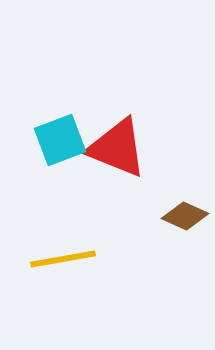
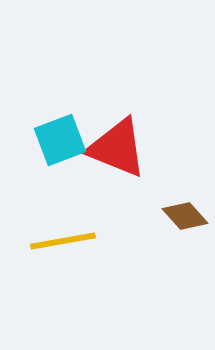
brown diamond: rotated 24 degrees clockwise
yellow line: moved 18 px up
